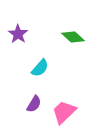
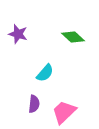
purple star: rotated 18 degrees counterclockwise
cyan semicircle: moved 5 px right, 5 px down
purple semicircle: rotated 24 degrees counterclockwise
